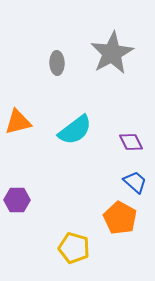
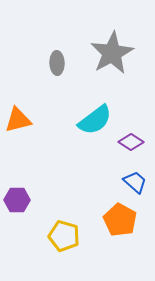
orange triangle: moved 2 px up
cyan semicircle: moved 20 px right, 10 px up
purple diamond: rotated 30 degrees counterclockwise
orange pentagon: moved 2 px down
yellow pentagon: moved 10 px left, 12 px up
